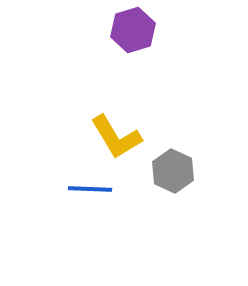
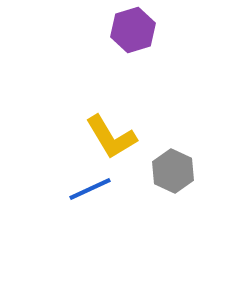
yellow L-shape: moved 5 px left
blue line: rotated 27 degrees counterclockwise
